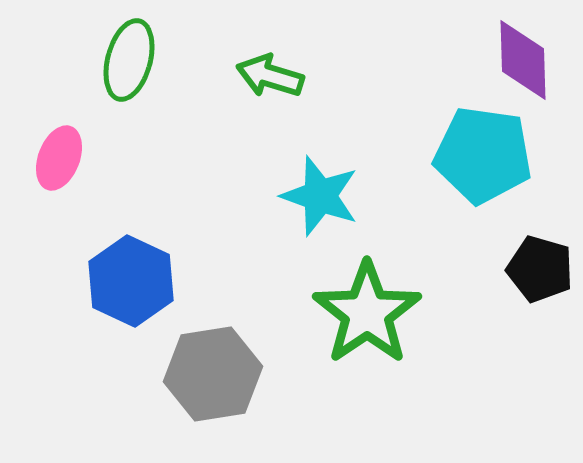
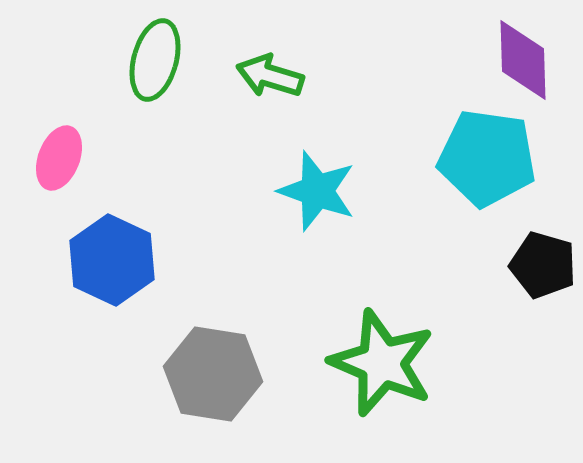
green ellipse: moved 26 px right
cyan pentagon: moved 4 px right, 3 px down
cyan star: moved 3 px left, 5 px up
black pentagon: moved 3 px right, 4 px up
blue hexagon: moved 19 px left, 21 px up
green star: moved 15 px right, 50 px down; rotated 15 degrees counterclockwise
gray hexagon: rotated 18 degrees clockwise
